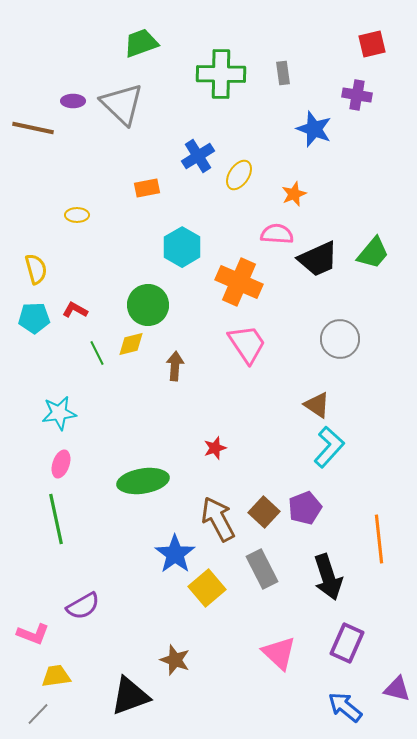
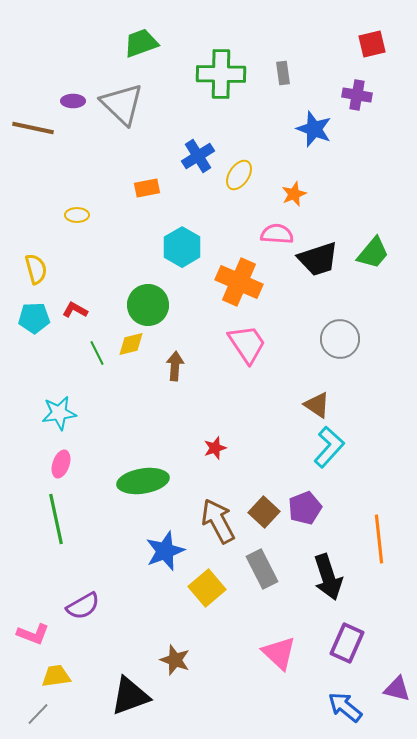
black trapezoid at (318, 259): rotated 6 degrees clockwise
brown arrow at (218, 519): moved 2 px down
blue star at (175, 554): moved 10 px left, 3 px up; rotated 15 degrees clockwise
